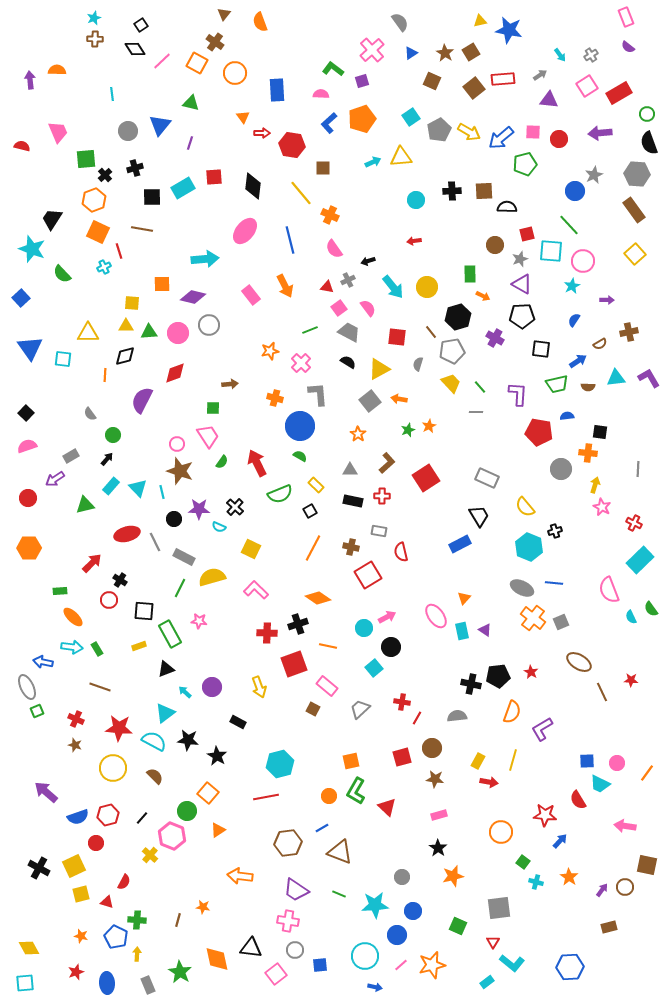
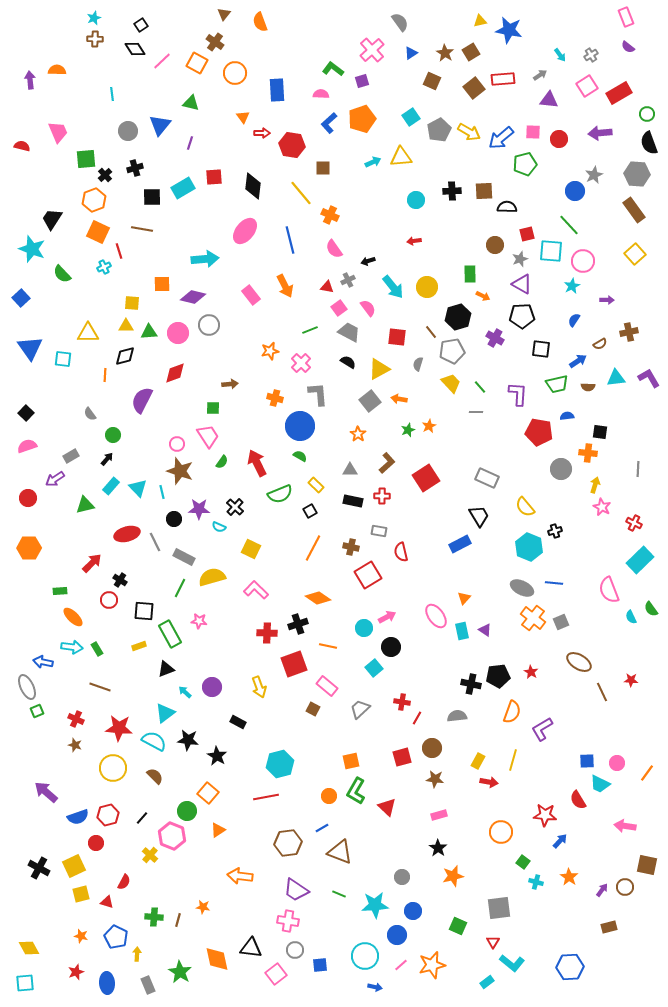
green cross at (137, 920): moved 17 px right, 3 px up
